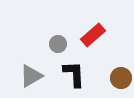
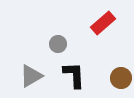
red rectangle: moved 10 px right, 12 px up
black L-shape: moved 1 px down
